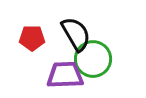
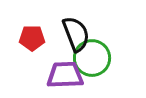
black semicircle: rotated 9 degrees clockwise
green circle: moved 1 px left, 1 px up
